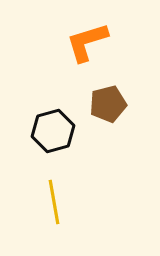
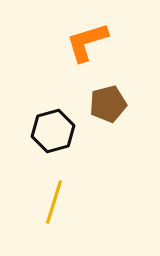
yellow line: rotated 27 degrees clockwise
